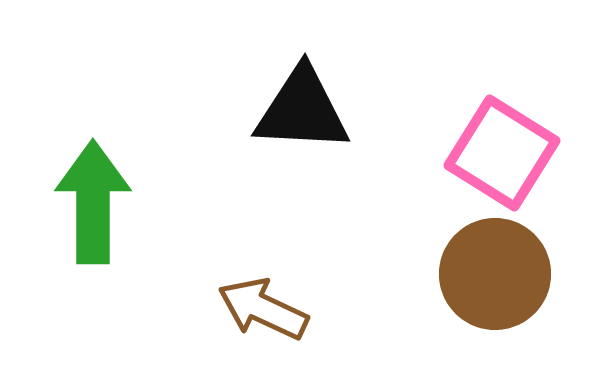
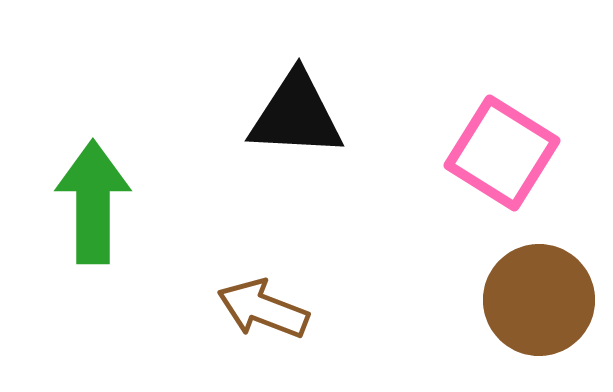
black triangle: moved 6 px left, 5 px down
brown circle: moved 44 px right, 26 px down
brown arrow: rotated 4 degrees counterclockwise
